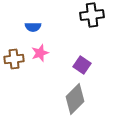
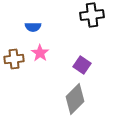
pink star: rotated 18 degrees counterclockwise
